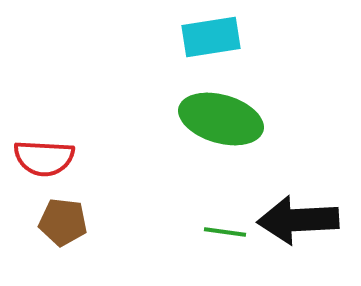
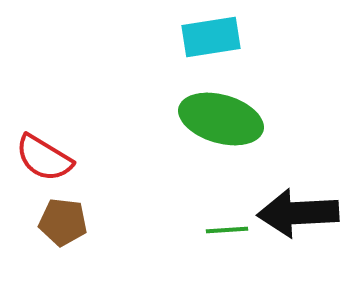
red semicircle: rotated 28 degrees clockwise
black arrow: moved 7 px up
green line: moved 2 px right, 2 px up; rotated 12 degrees counterclockwise
